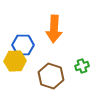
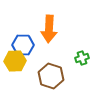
orange arrow: moved 5 px left
green cross: moved 8 px up
